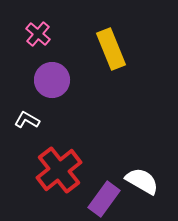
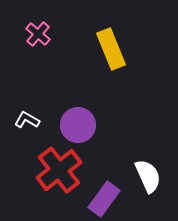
purple circle: moved 26 px right, 45 px down
white semicircle: moved 6 px right, 5 px up; rotated 36 degrees clockwise
